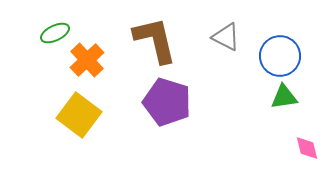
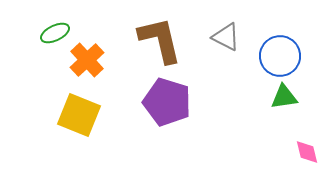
brown L-shape: moved 5 px right
yellow square: rotated 15 degrees counterclockwise
pink diamond: moved 4 px down
